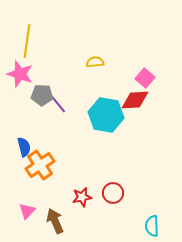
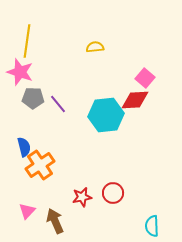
yellow semicircle: moved 15 px up
pink star: moved 2 px up
gray pentagon: moved 9 px left, 3 px down
cyan hexagon: rotated 16 degrees counterclockwise
